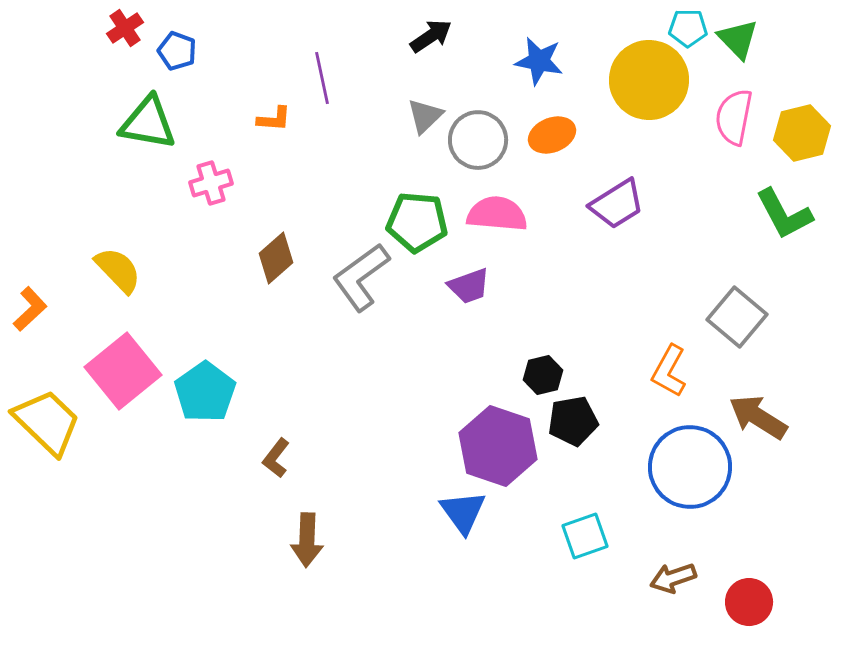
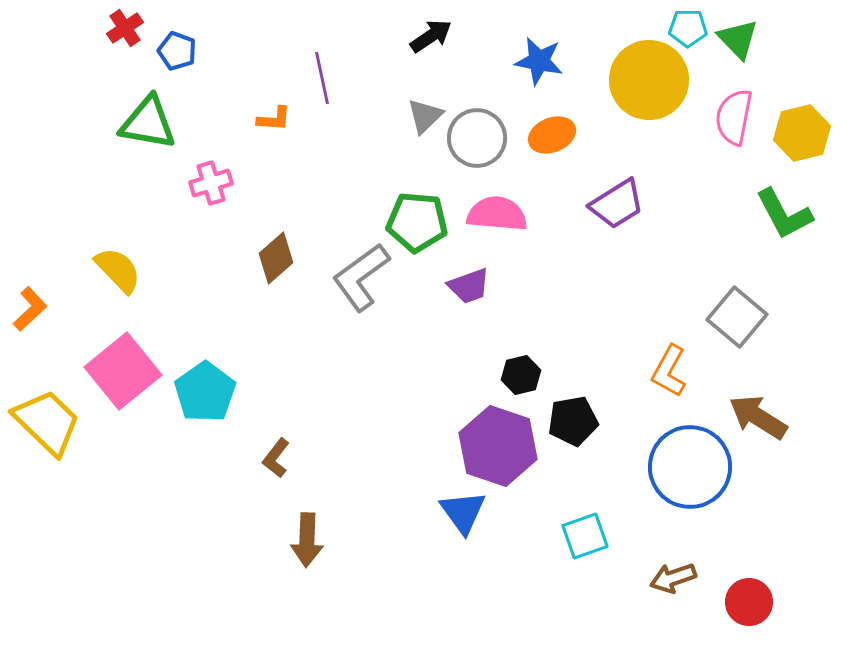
gray circle at (478, 140): moved 1 px left, 2 px up
black hexagon at (543, 375): moved 22 px left
